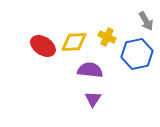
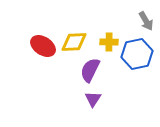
yellow cross: moved 2 px right, 5 px down; rotated 24 degrees counterclockwise
purple semicircle: rotated 70 degrees counterclockwise
